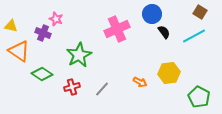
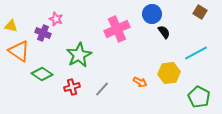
cyan line: moved 2 px right, 17 px down
